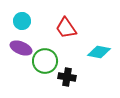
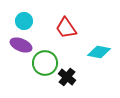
cyan circle: moved 2 px right
purple ellipse: moved 3 px up
green circle: moved 2 px down
black cross: rotated 30 degrees clockwise
